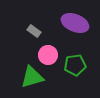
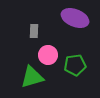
purple ellipse: moved 5 px up
gray rectangle: rotated 56 degrees clockwise
